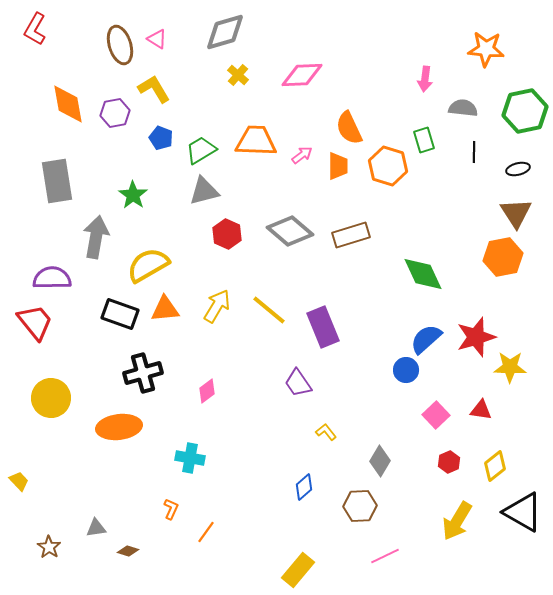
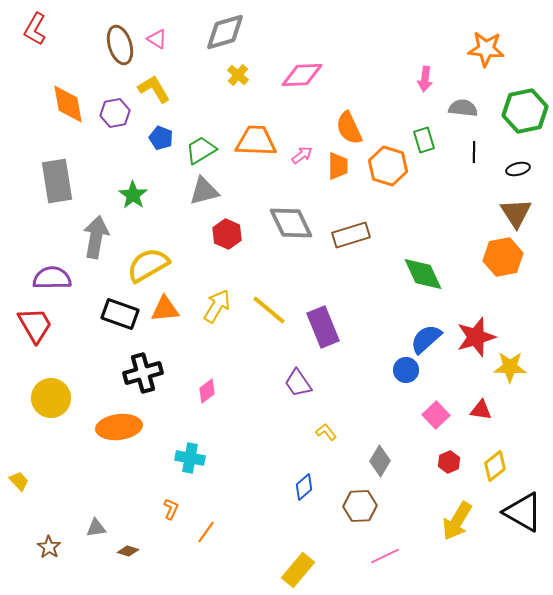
gray diamond at (290, 231): moved 1 px right, 8 px up; rotated 24 degrees clockwise
red trapezoid at (35, 322): moved 3 px down; rotated 9 degrees clockwise
